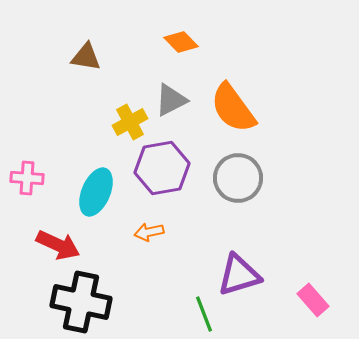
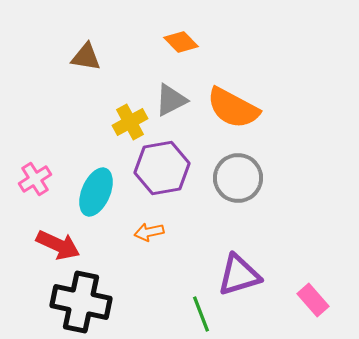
orange semicircle: rotated 26 degrees counterclockwise
pink cross: moved 8 px right, 1 px down; rotated 36 degrees counterclockwise
green line: moved 3 px left
